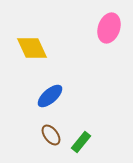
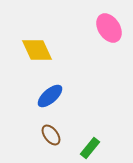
pink ellipse: rotated 52 degrees counterclockwise
yellow diamond: moved 5 px right, 2 px down
green rectangle: moved 9 px right, 6 px down
